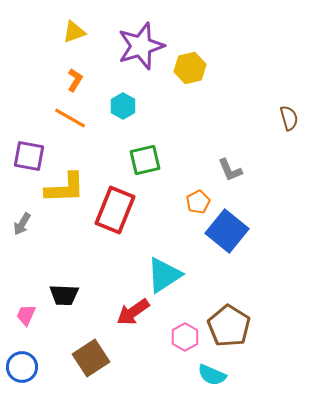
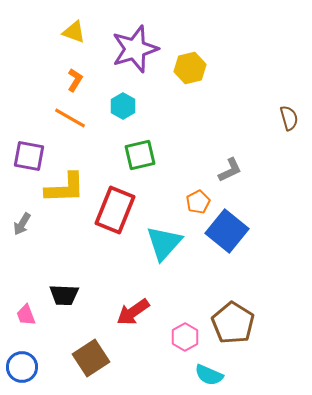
yellow triangle: rotated 40 degrees clockwise
purple star: moved 6 px left, 3 px down
green square: moved 5 px left, 5 px up
gray L-shape: rotated 92 degrees counterclockwise
cyan triangle: moved 32 px up; rotated 15 degrees counterclockwise
pink trapezoid: rotated 45 degrees counterclockwise
brown pentagon: moved 4 px right, 3 px up
cyan semicircle: moved 3 px left
